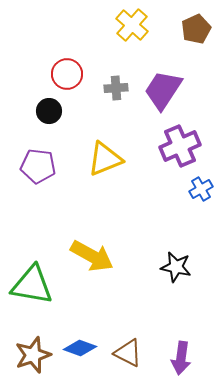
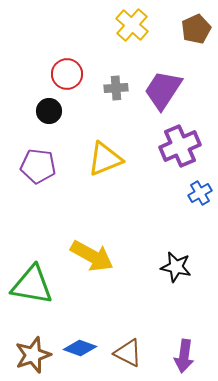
blue cross: moved 1 px left, 4 px down
purple arrow: moved 3 px right, 2 px up
